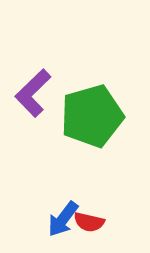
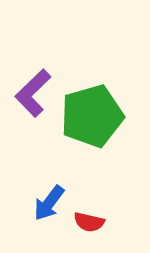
blue arrow: moved 14 px left, 16 px up
